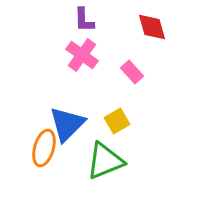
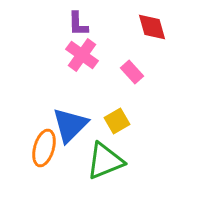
purple L-shape: moved 6 px left, 4 px down
blue triangle: moved 3 px right, 1 px down
